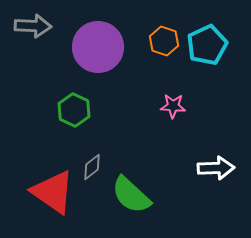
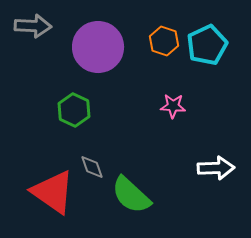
gray diamond: rotated 72 degrees counterclockwise
